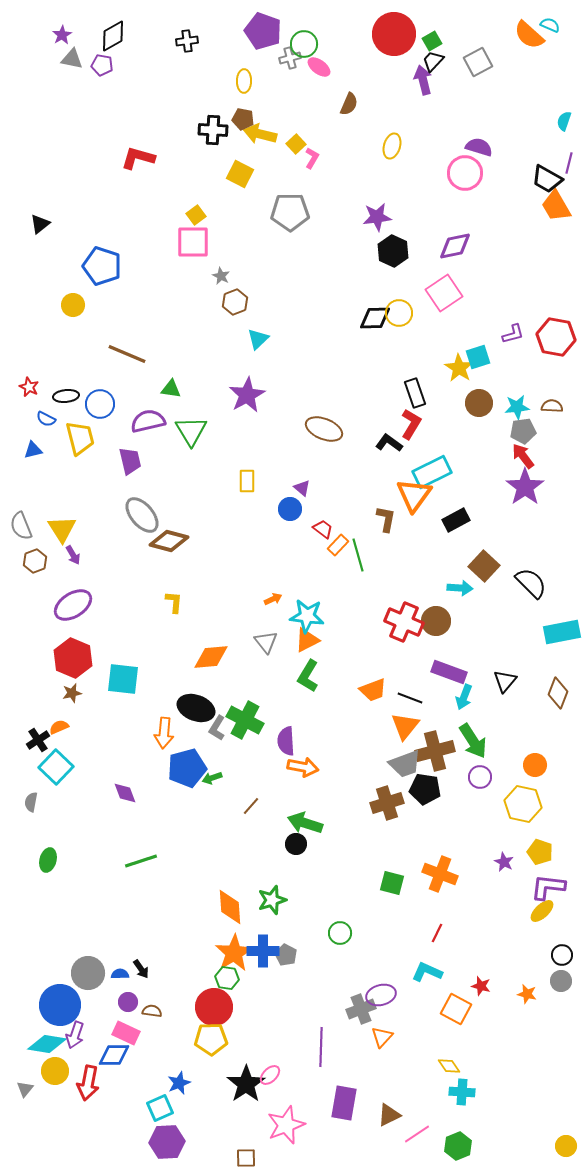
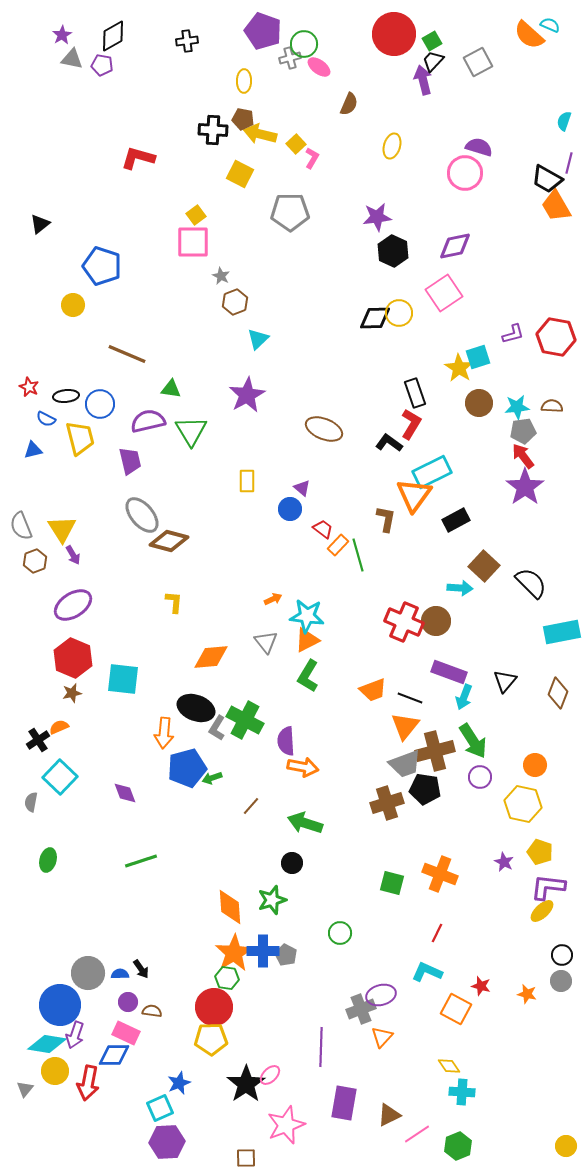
cyan square at (56, 767): moved 4 px right, 10 px down
black circle at (296, 844): moved 4 px left, 19 px down
